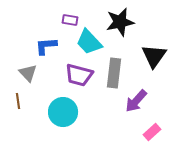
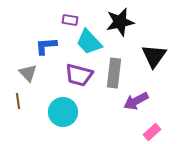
purple arrow: rotated 20 degrees clockwise
